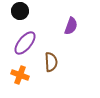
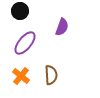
purple semicircle: moved 9 px left, 1 px down
brown semicircle: moved 13 px down
orange cross: moved 1 px right, 1 px down; rotated 18 degrees clockwise
